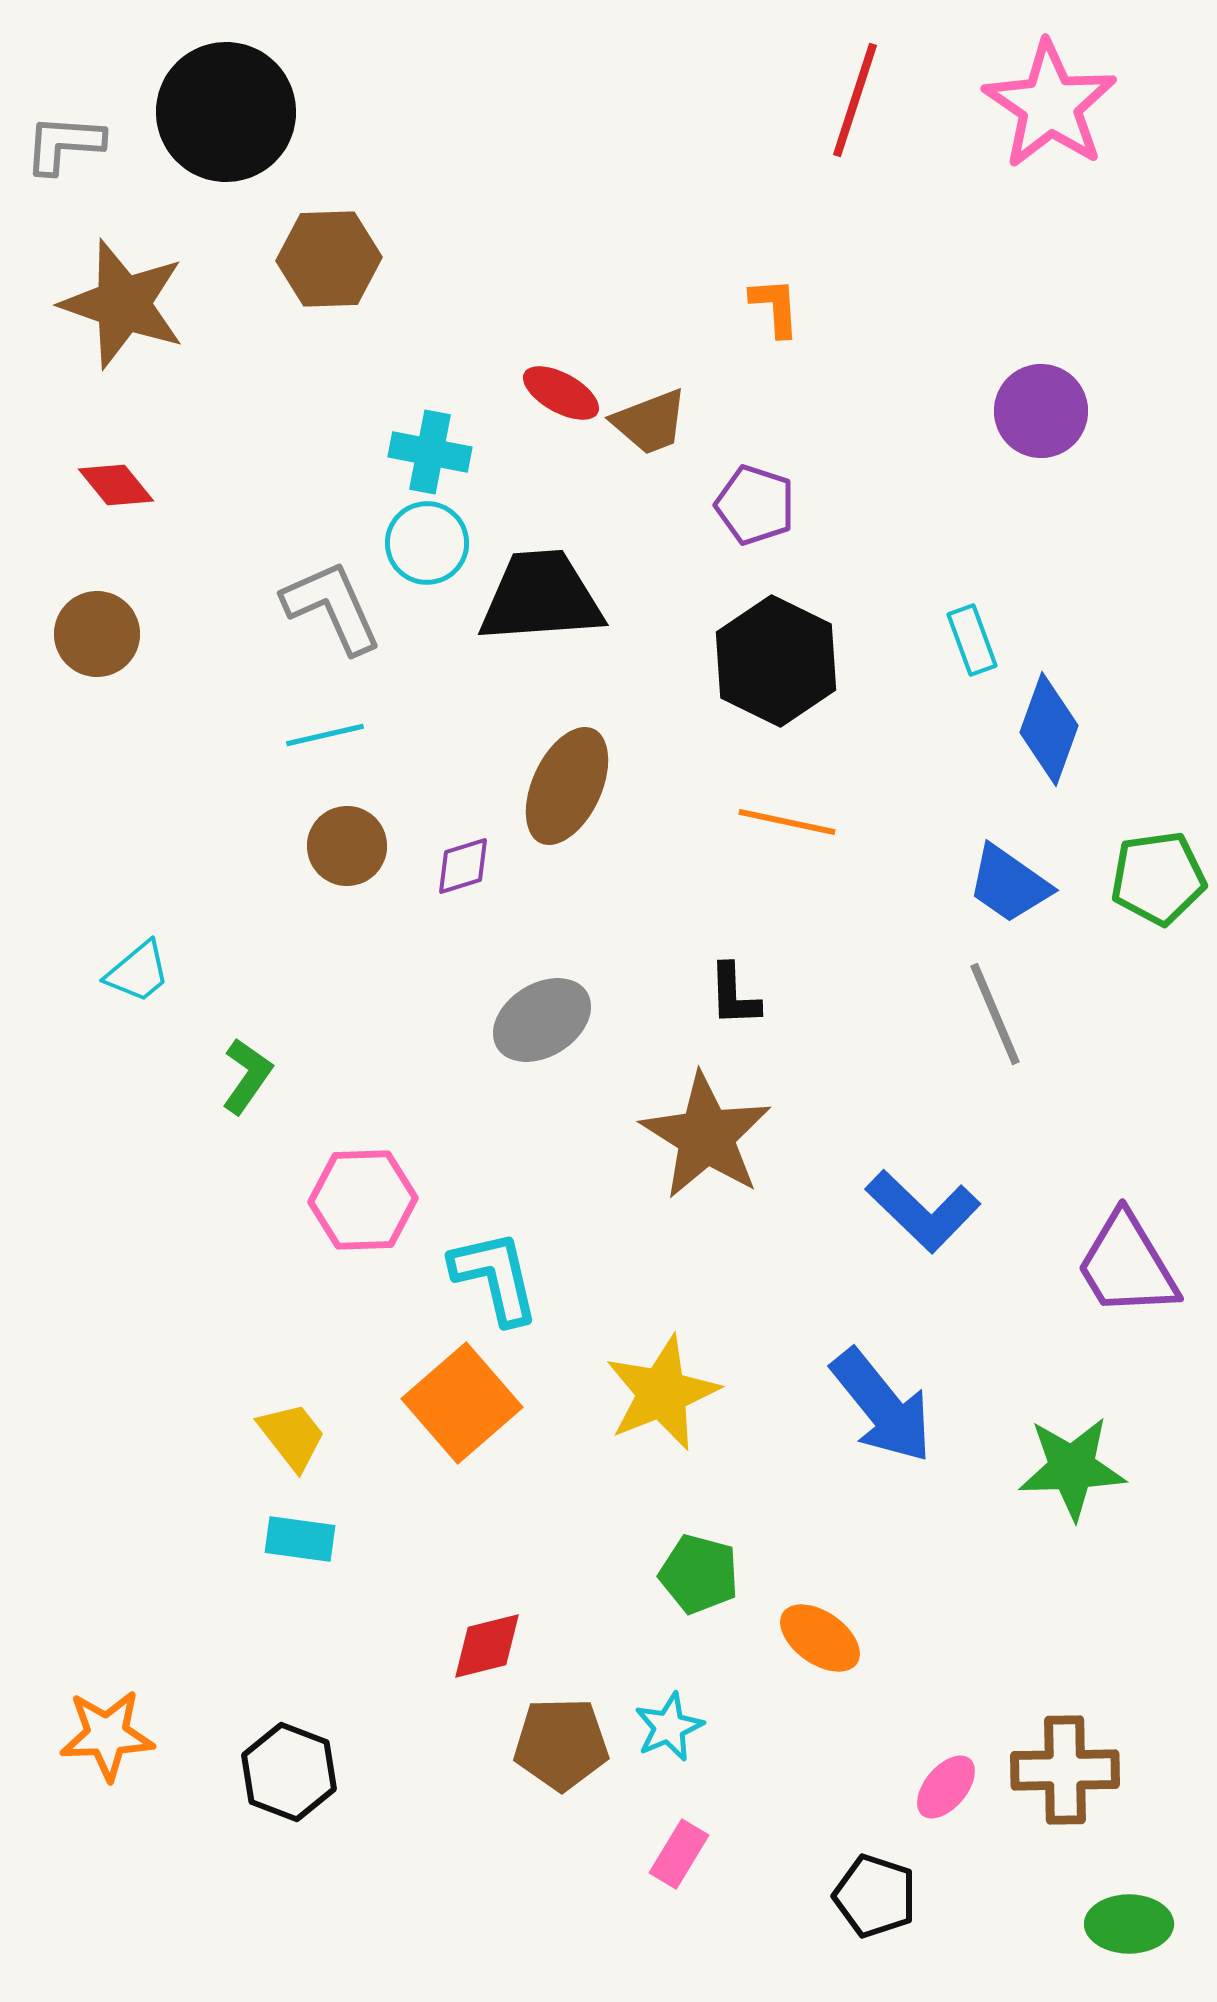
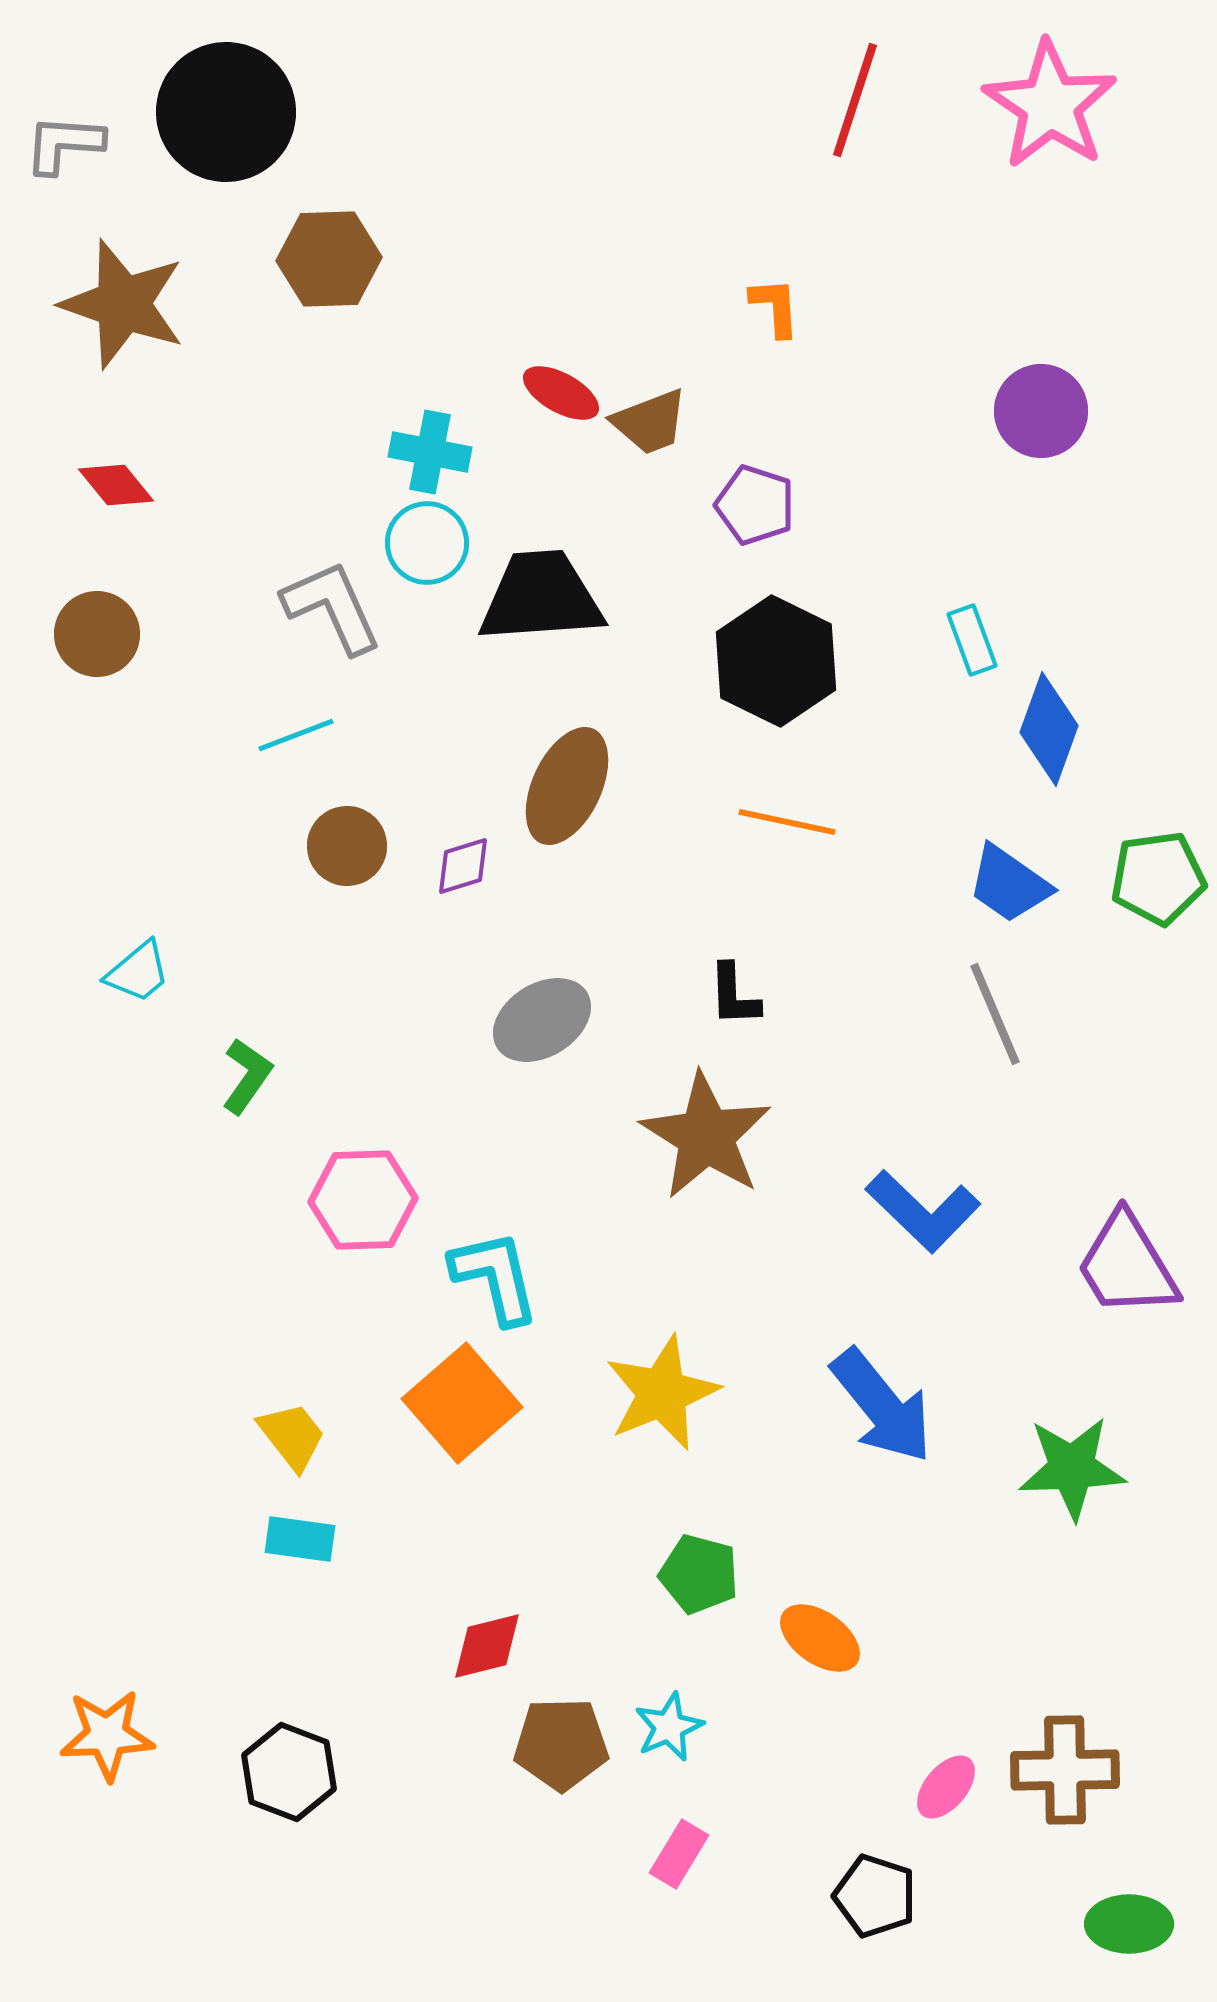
cyan line at (325, 735): moved 29 px left; rotated 8 degrees counterclockwise
